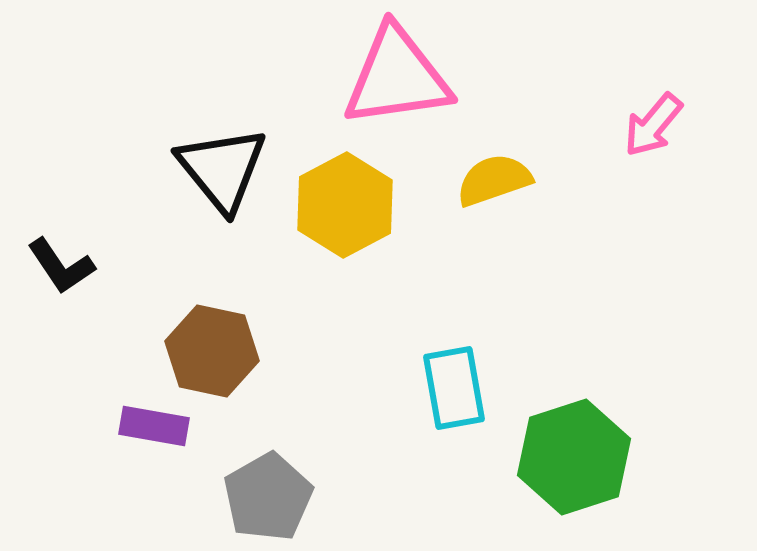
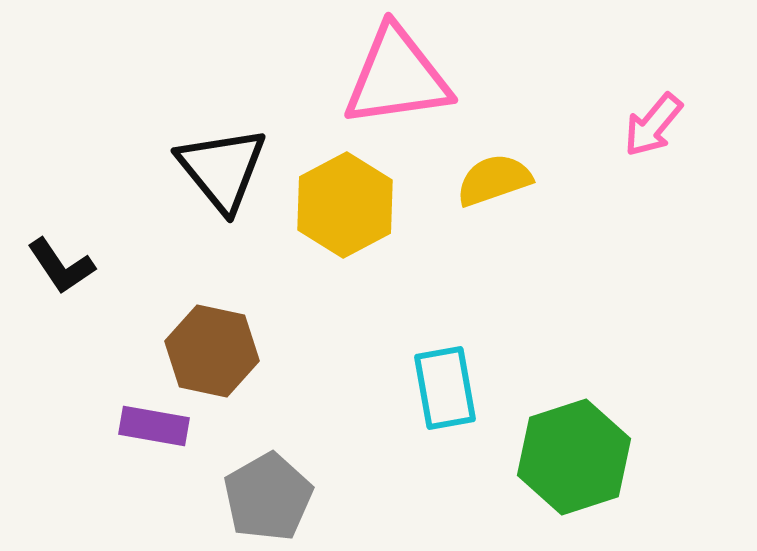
cyan rectangle: moved 9 px left
